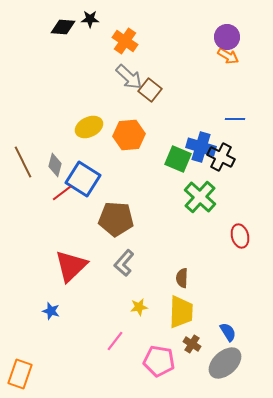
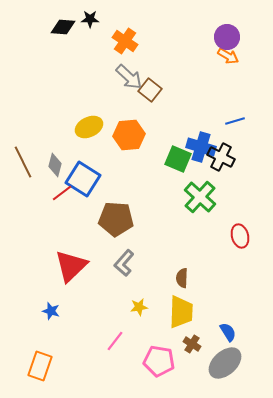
blue line: moved 2 px down; rotated 18 degrees counterclockwise
orange rectangle: moved 20 px right, 8 px up
